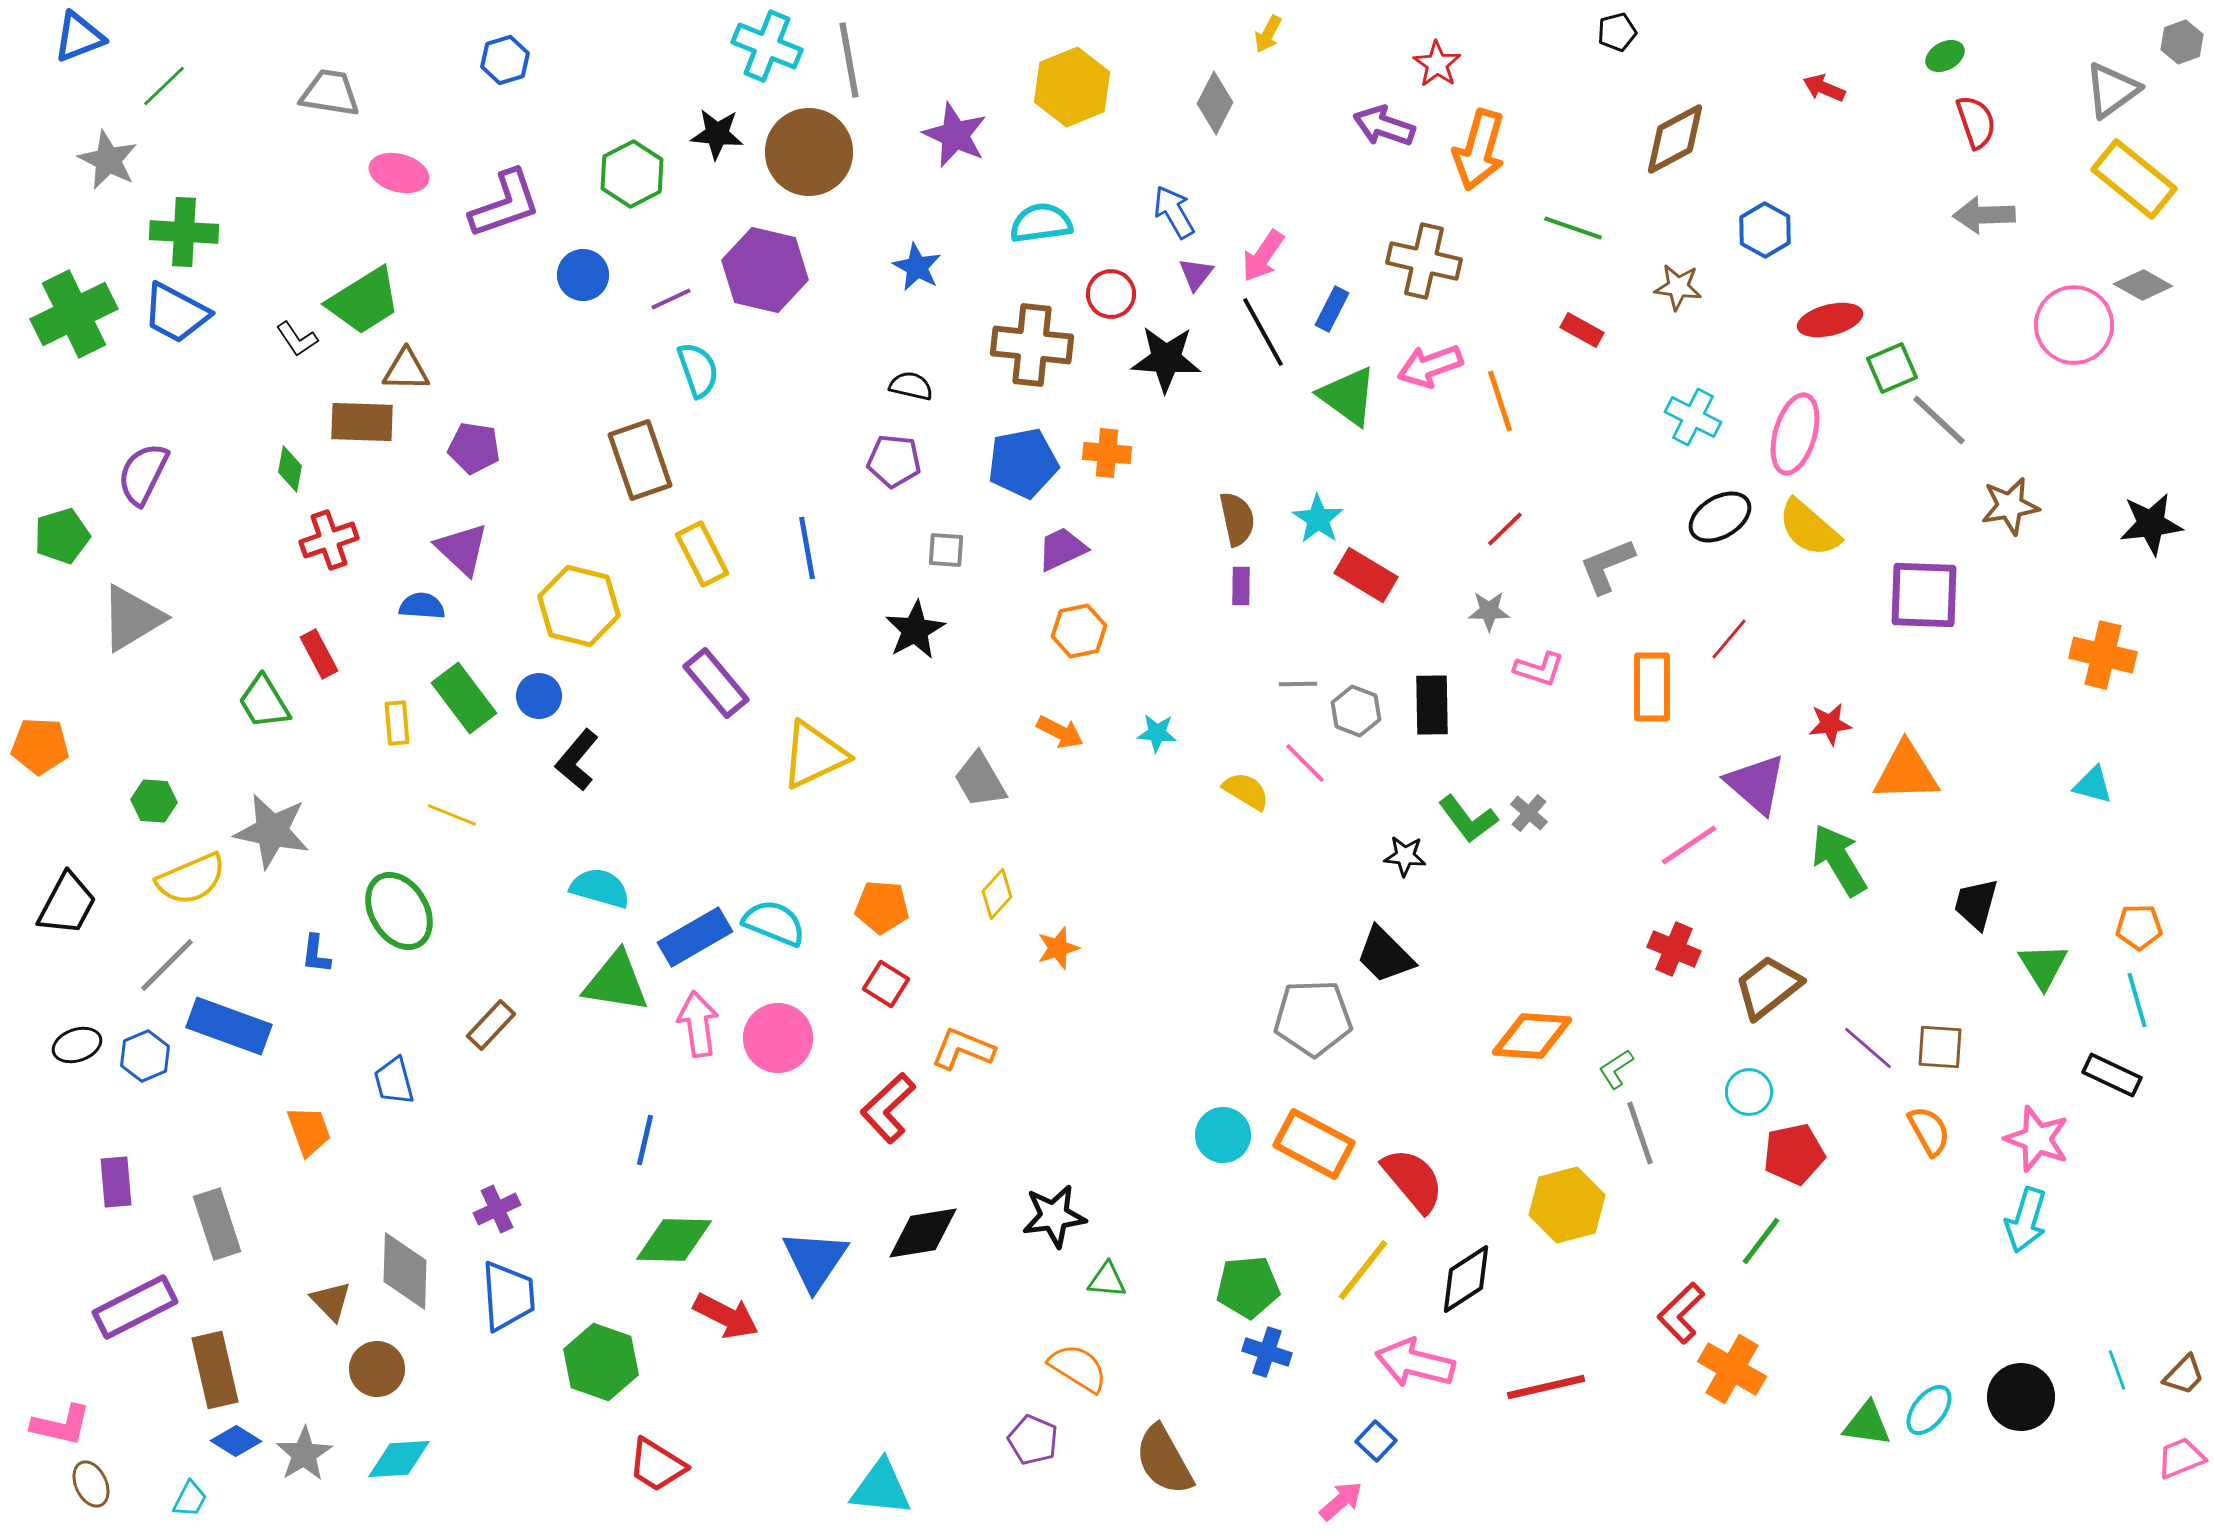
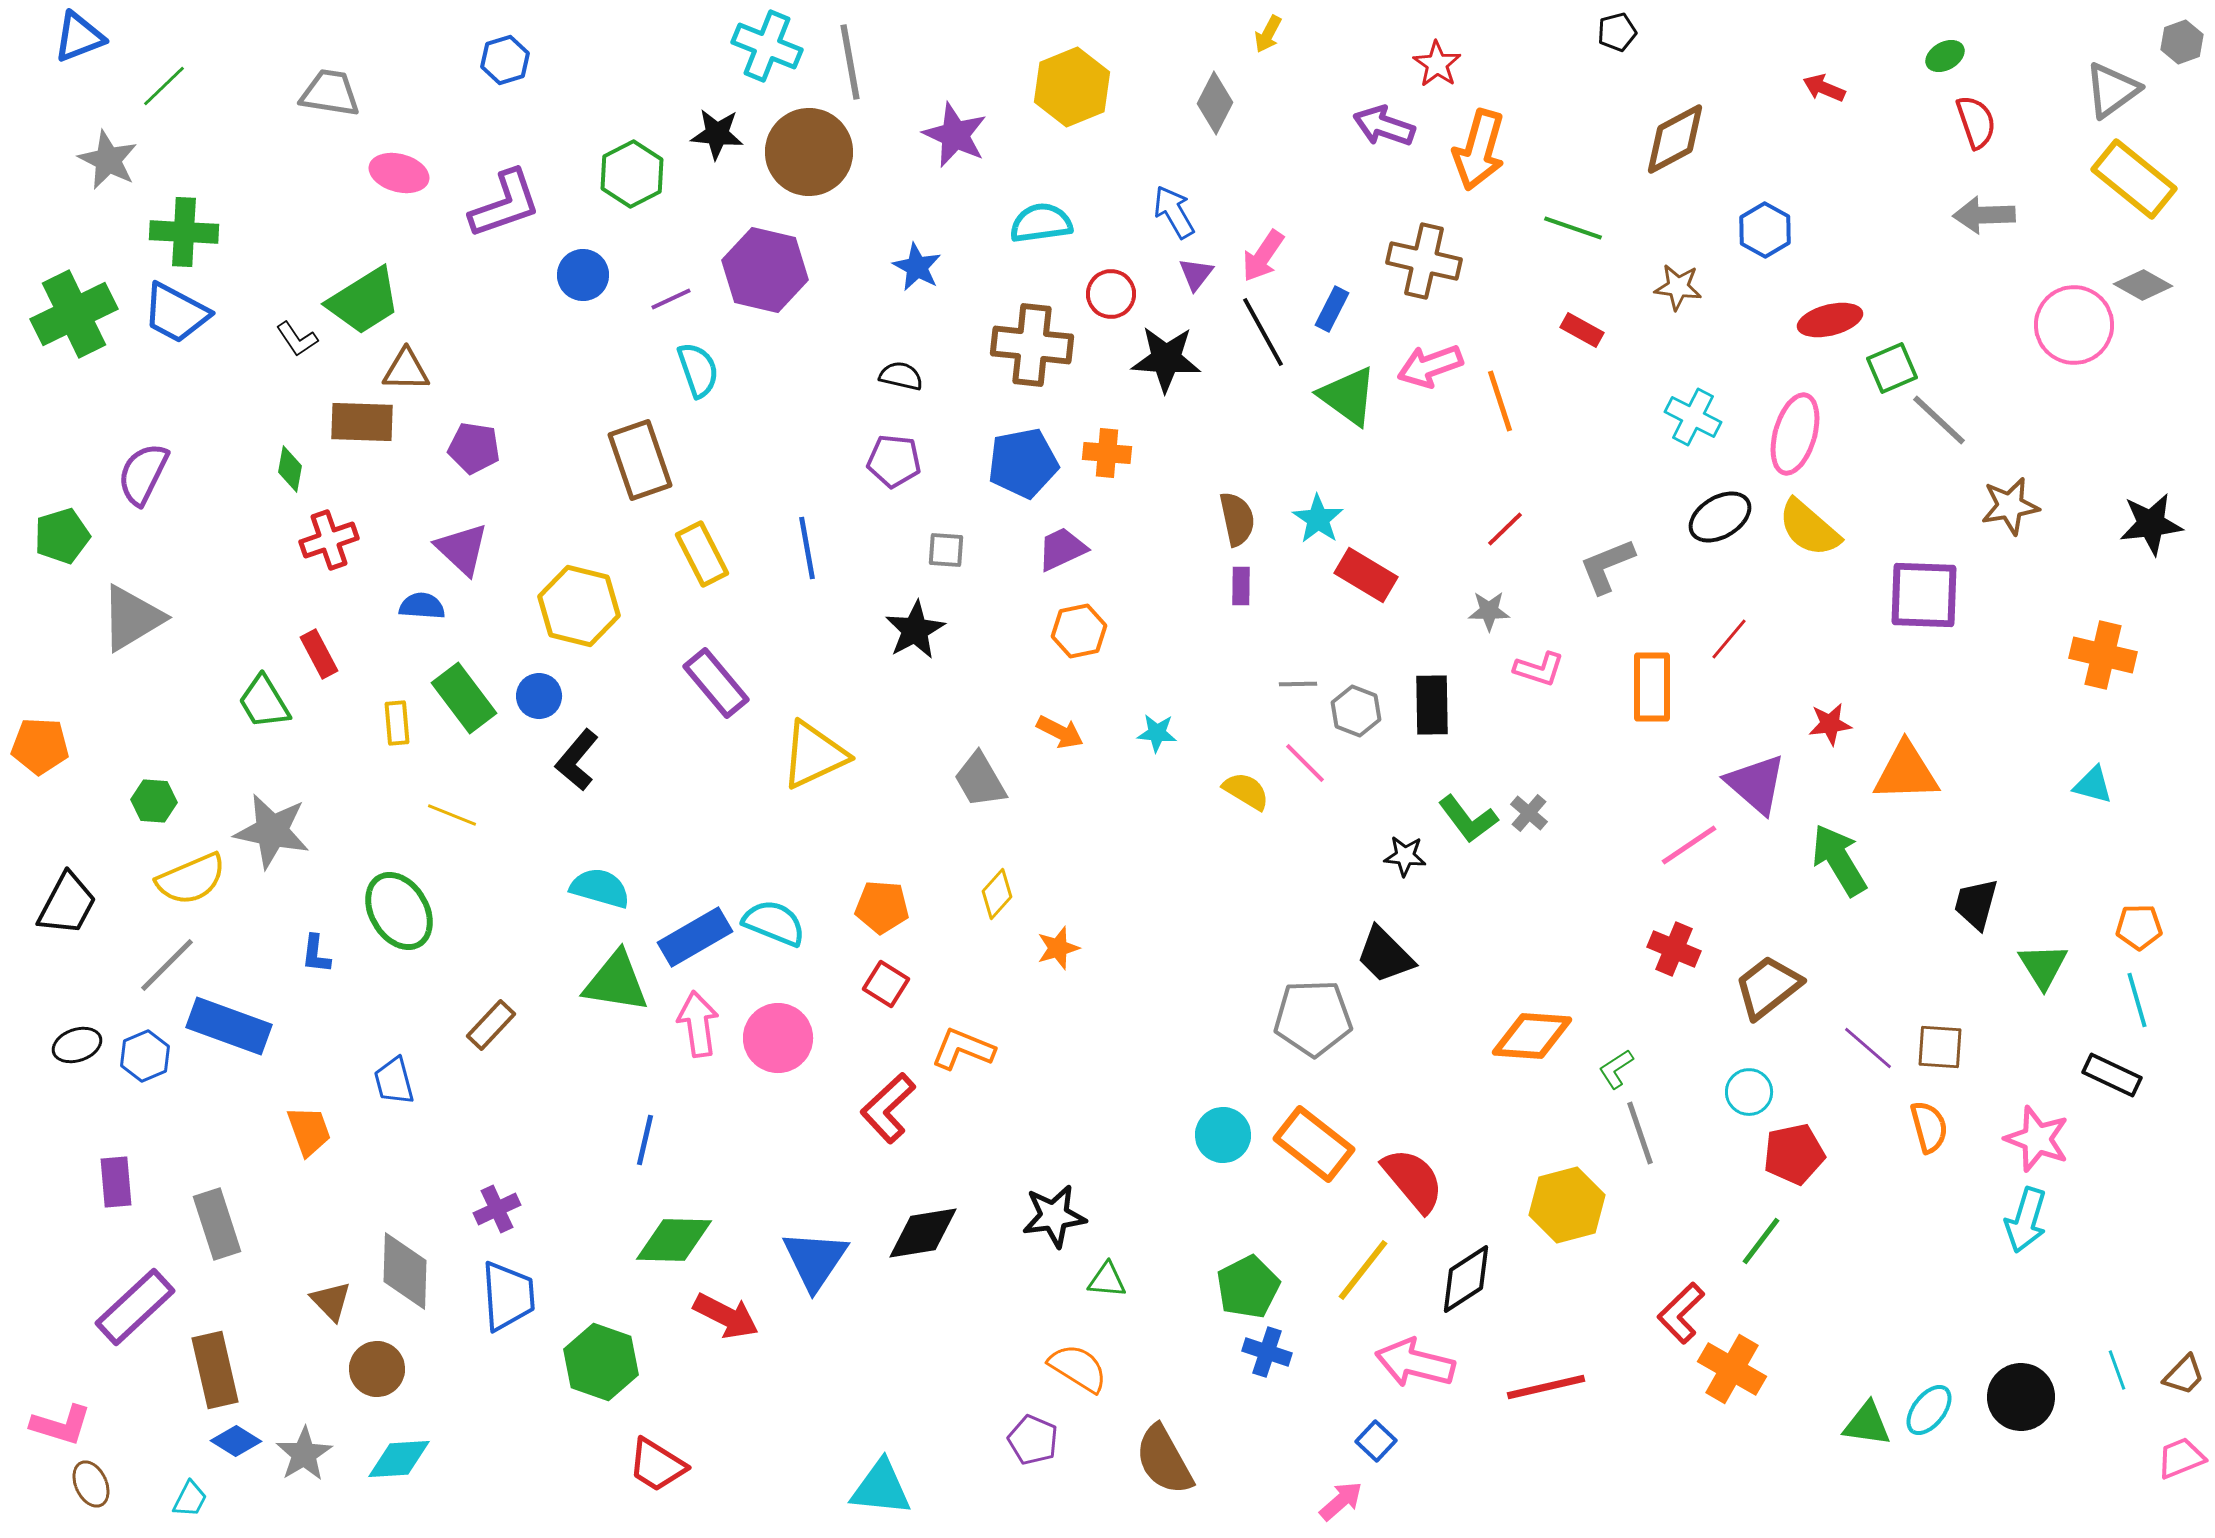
gray line at (849, 60): moved 1 px right, 2 px down
black semicircle at (911, 386): moved 10 px left, 10 px up
orange semicircle at (1929, 1131): moved 4 px up; rotated 14 degrees clockwise
orange rectangle at (1314, 1144): rotated 10 degrees clockwise
green pentagon at (1248, 1287): rotated 22 degrees counterclockwise
purple rectangle at (135, 1307): rotated 16 degrees counterclockwise
pink L-shape at (61, 1425): rotated 4 degrees clockwise
